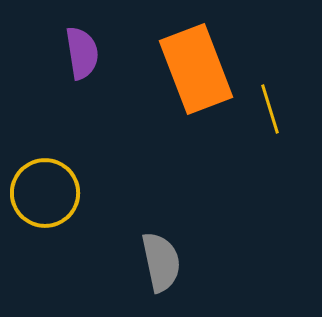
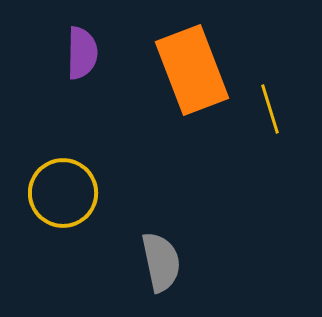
purple semicircle: rotated 10 degrees clockwise
orange rectangle: moved 4 px left, 1 px down
yellow circle: moved 18 px right
